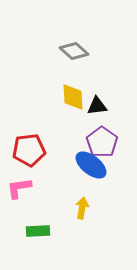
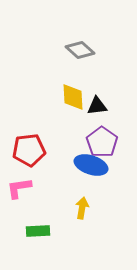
gray diamond: moved 6 px right, 1 px up
blue ellipse: rotated 20 degrees counterclockwise
